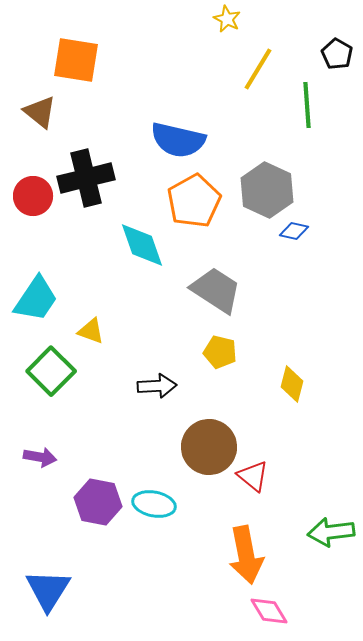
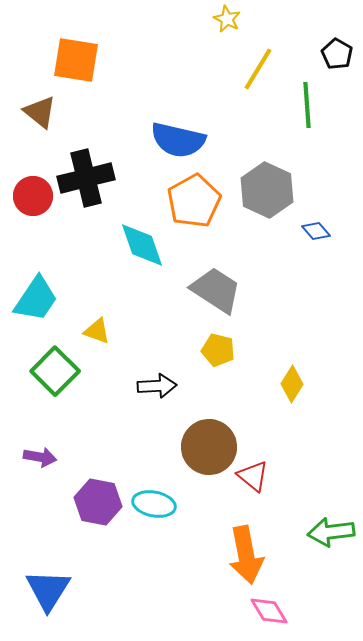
blue diamond: moved 22 px right; rotated 36 degrees clockwise
yellow triangle: moved 6 px right
yellow pentagon: moved 2 px left, 2 px up
green square: moved 4 px right
yellow diamond: rotated 18 degrees clockwise
